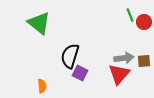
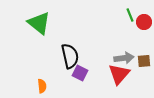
black semicircle: rotated 150 degrees clockwise
